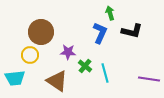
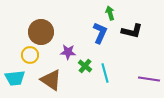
brown triangle: moved 6 px left, 1 px up
